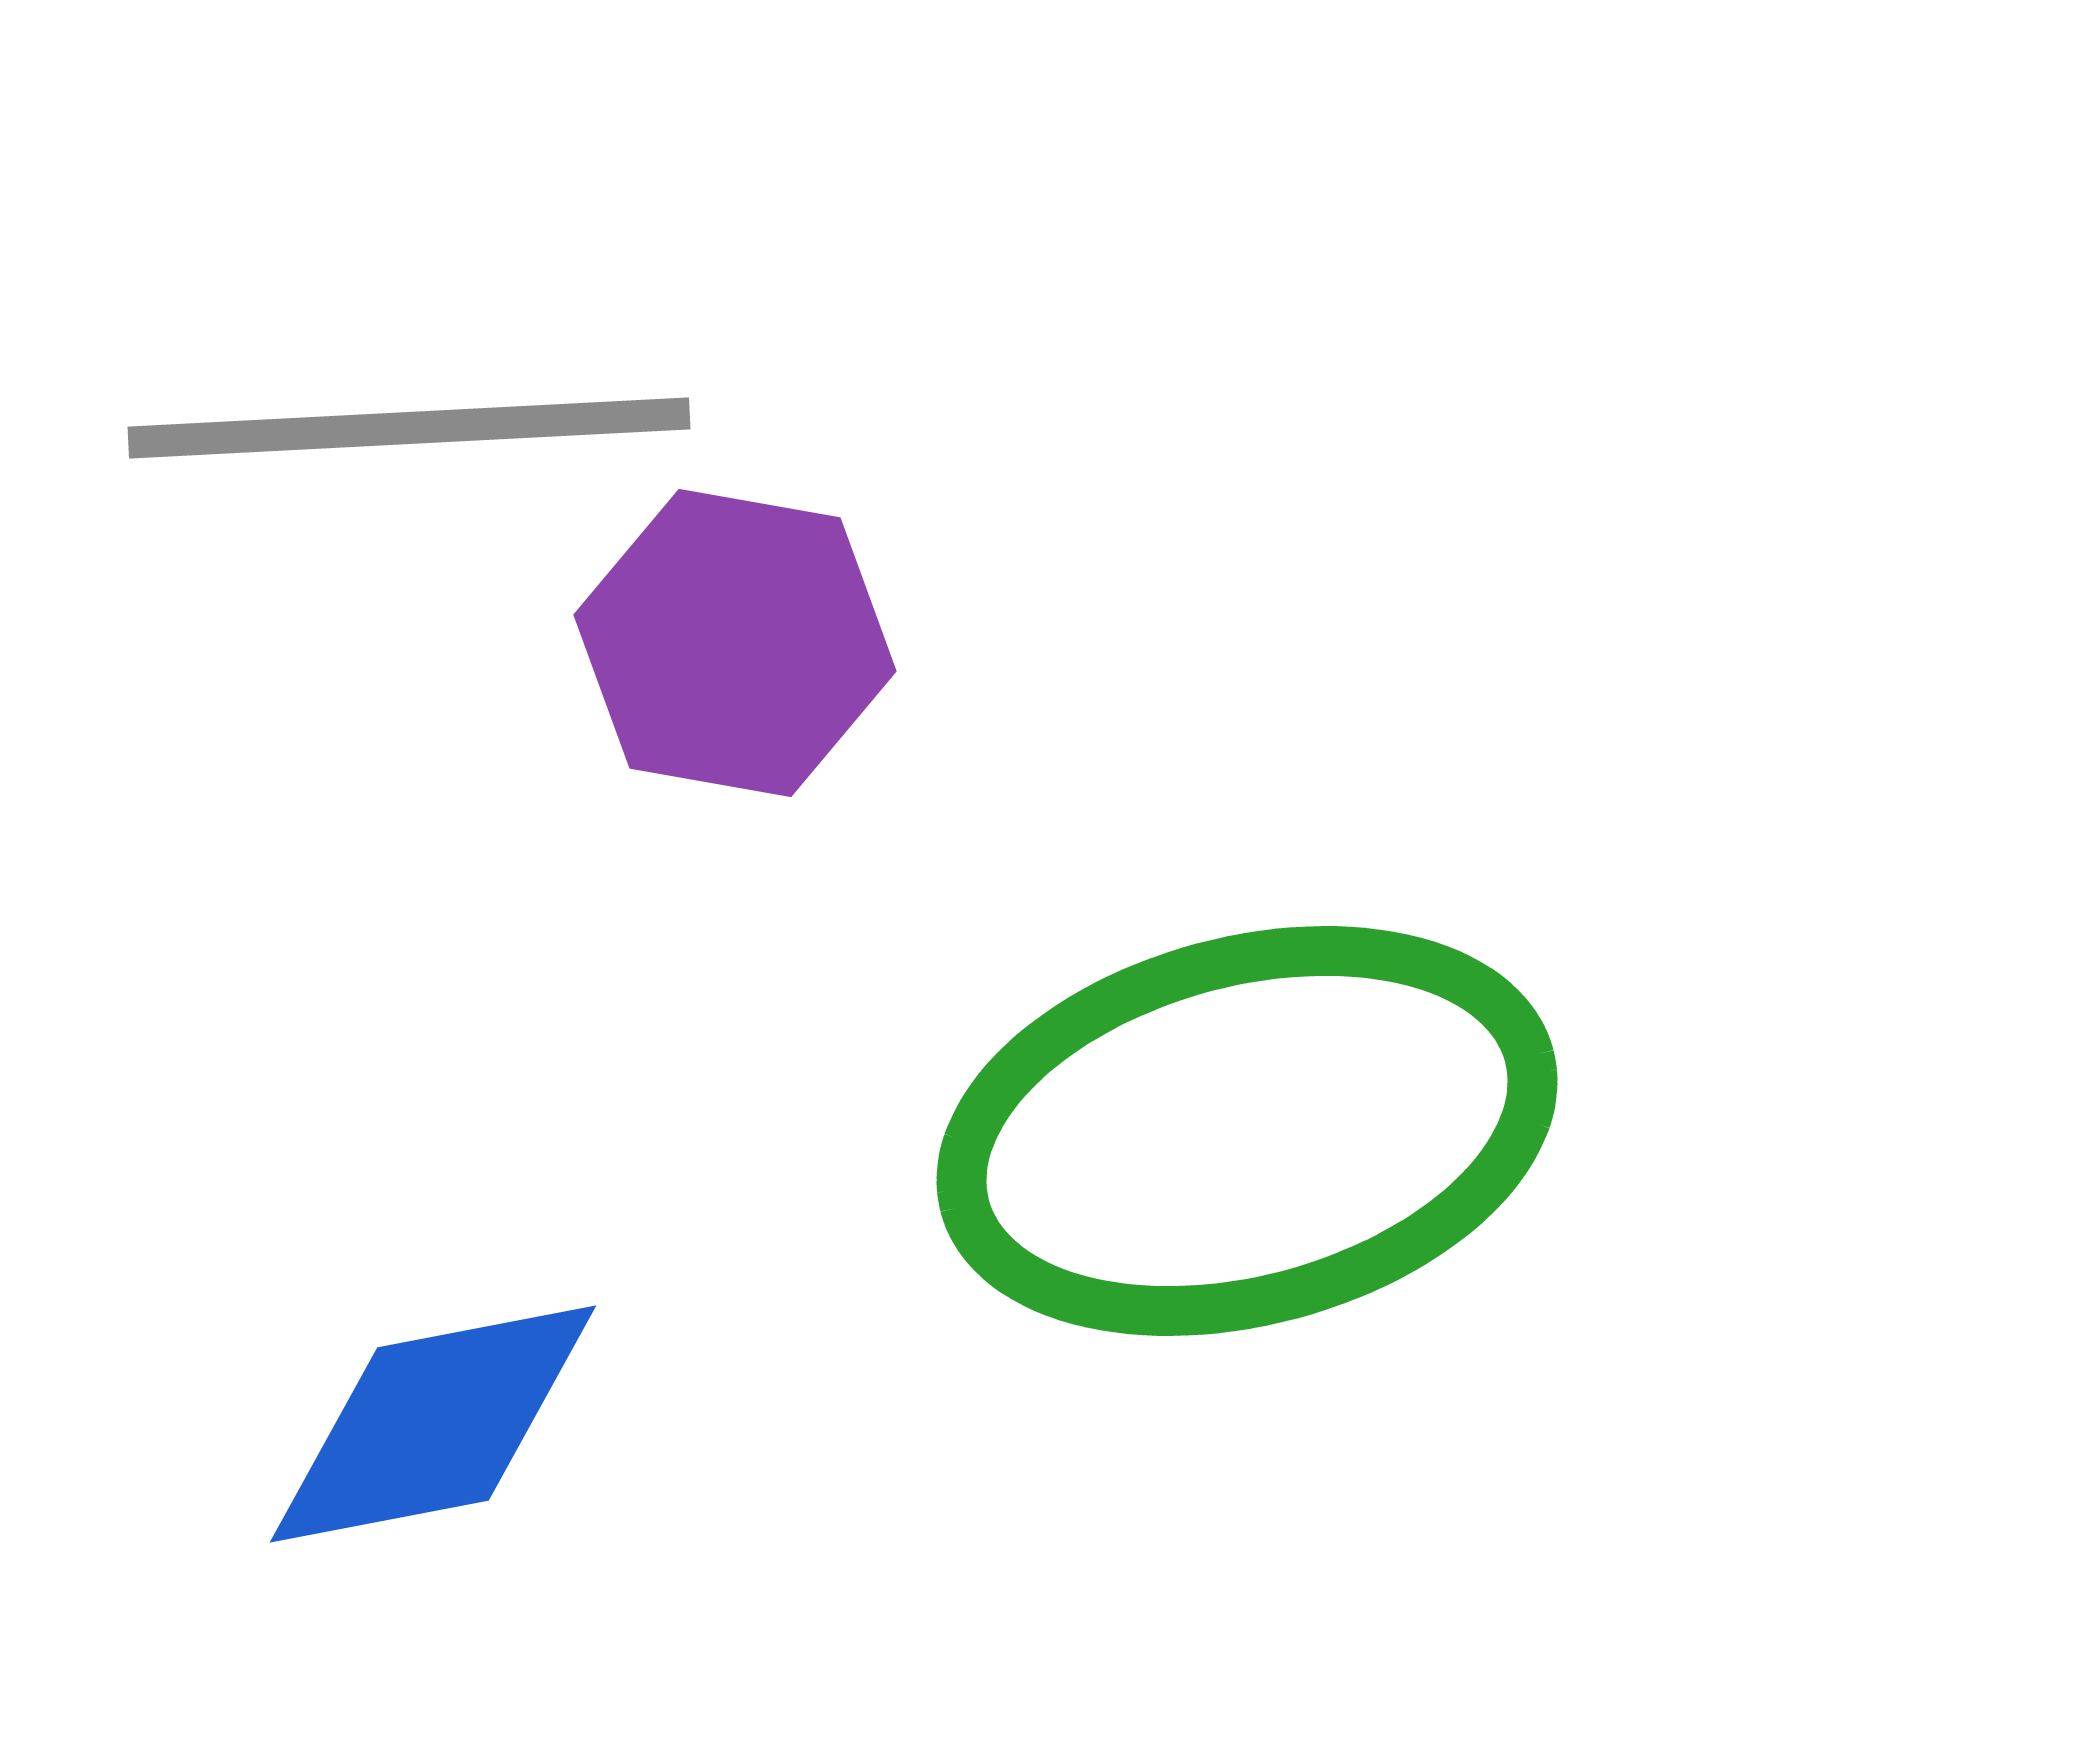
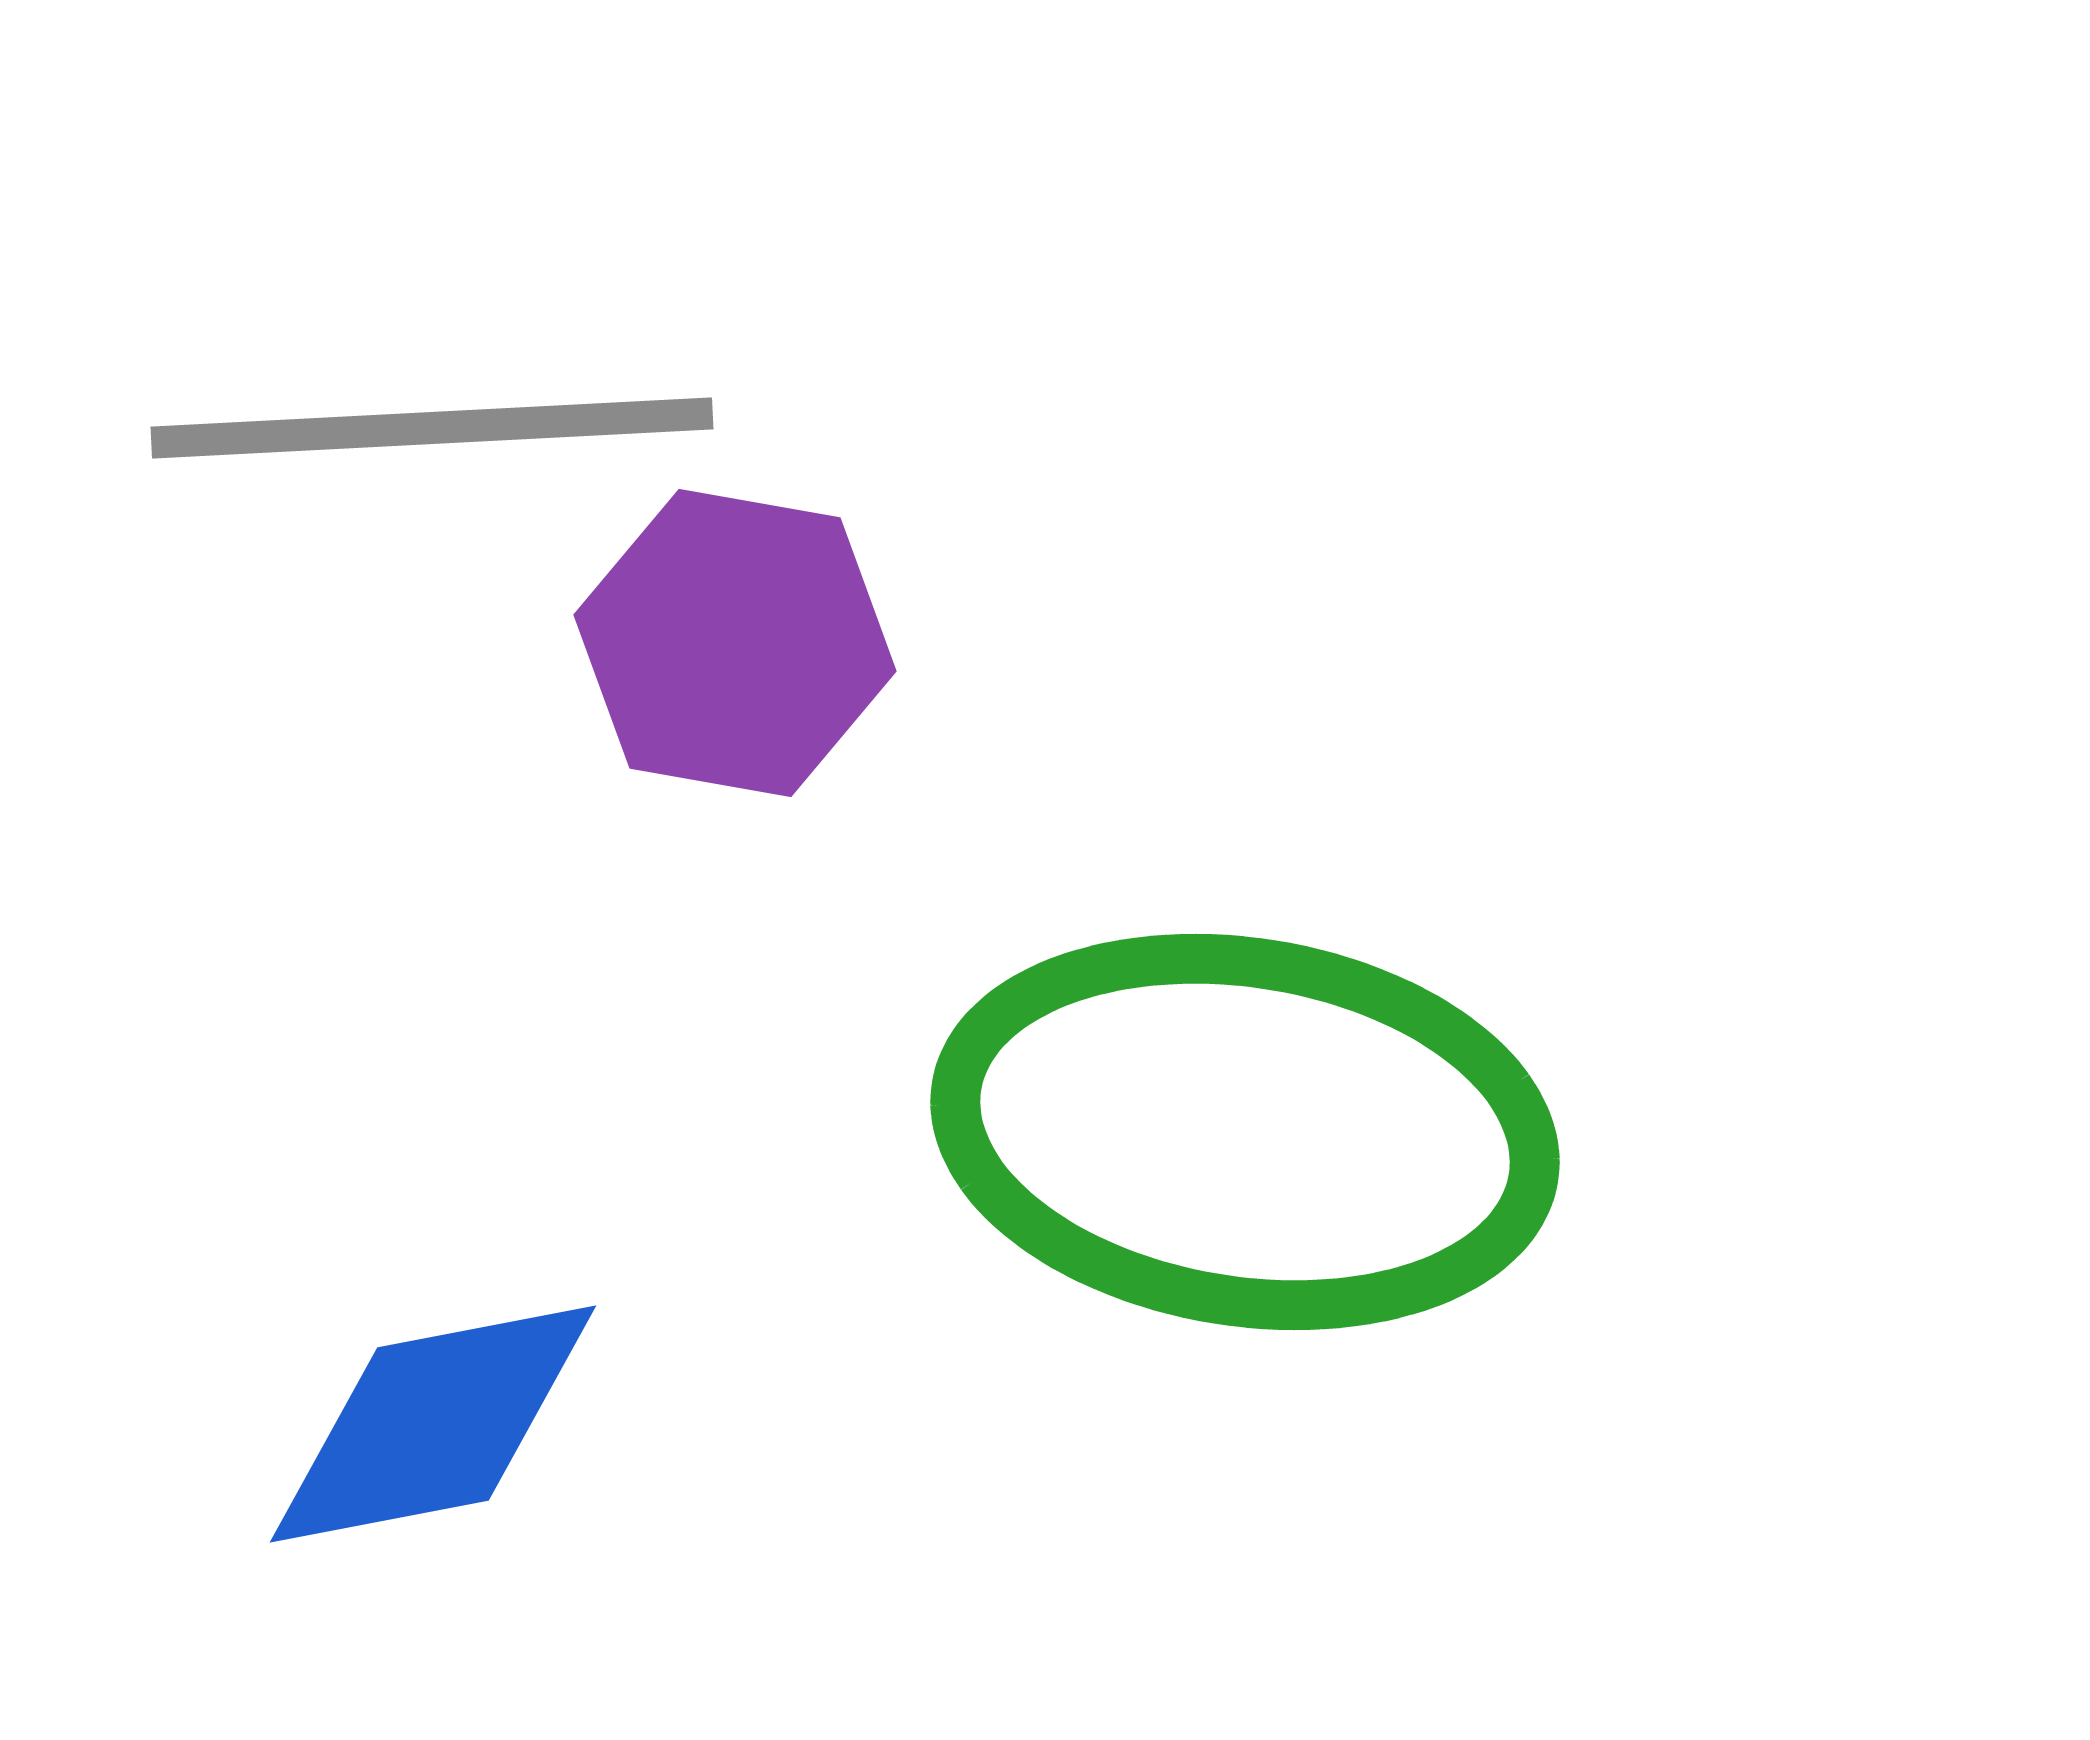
gray line: moved 23 px right
green ellipse: moved 2 px left, 1 px down; rotated 24 degrees clockwise
